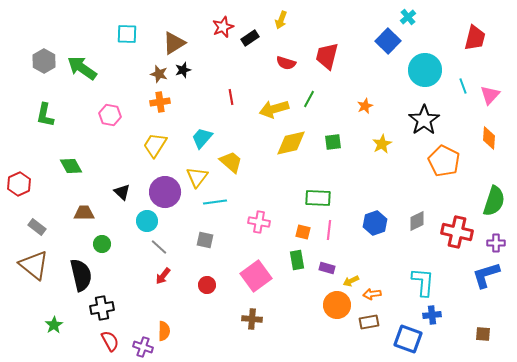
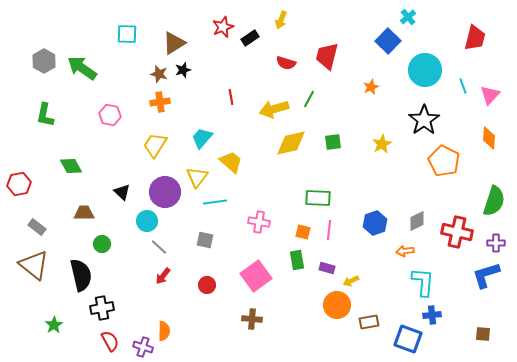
orange star at (365, 106): moved 6 px right, 19 px up
red hexagon at (19, 184): rotated 15 degrees clockwise
orange arrow at (372, 294): moved 33 px right, 43 px up
